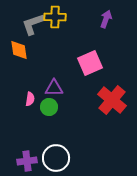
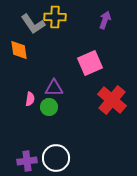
purple arrow: moved 1 px left, 1 px down
gray L-shape: rotated 105 degrees counterclockwise
